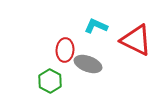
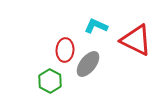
gray ellipse: rotated 72 degrees counterclockwise
